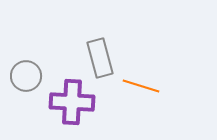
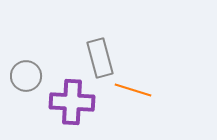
orange line: moved 8 px left, 4 px down
